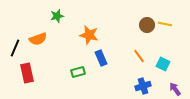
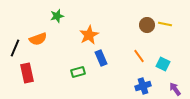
orange star: rotated 30 degrees clockwise
